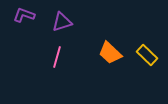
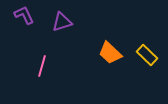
purple L-shape: rotated 45 degrees clockwise
pink line: moved 15 px left, 9 px down
